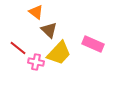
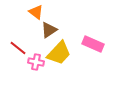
brown triangle: rotated 42 degrees clockwise
